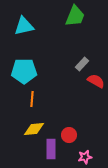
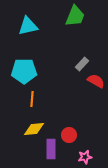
cyan triangle: moved 4 px right
